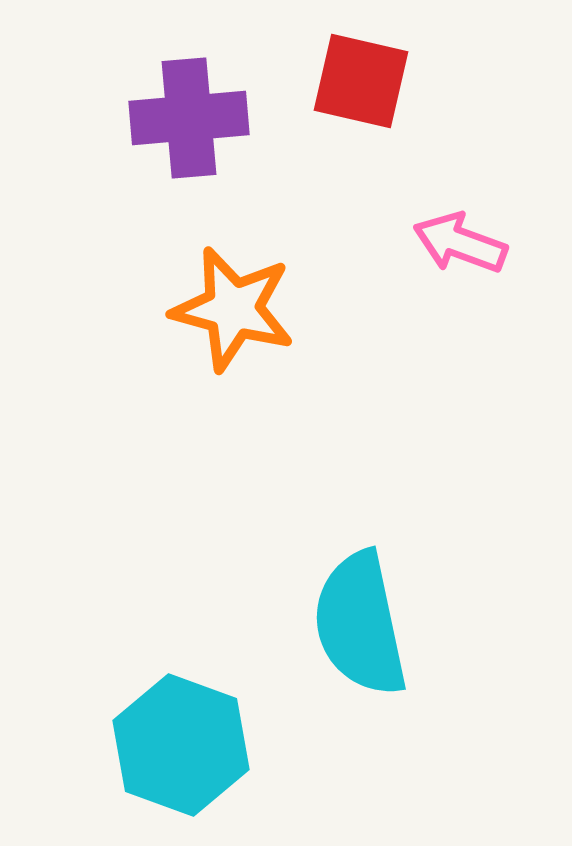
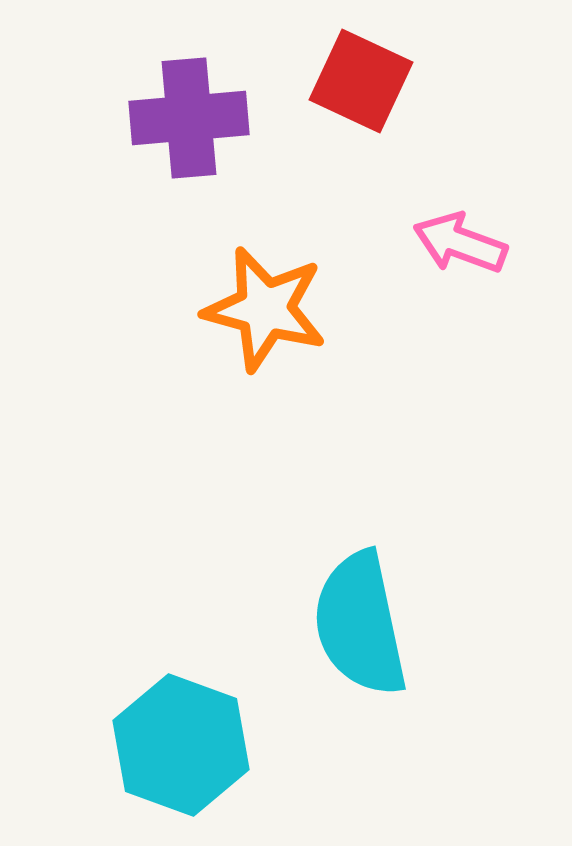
red square: rotated 12 degrees clockwise
orange star: moved 32 px right
